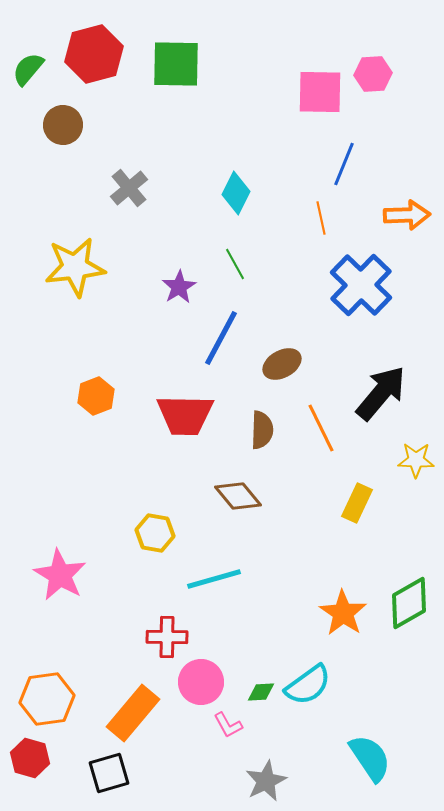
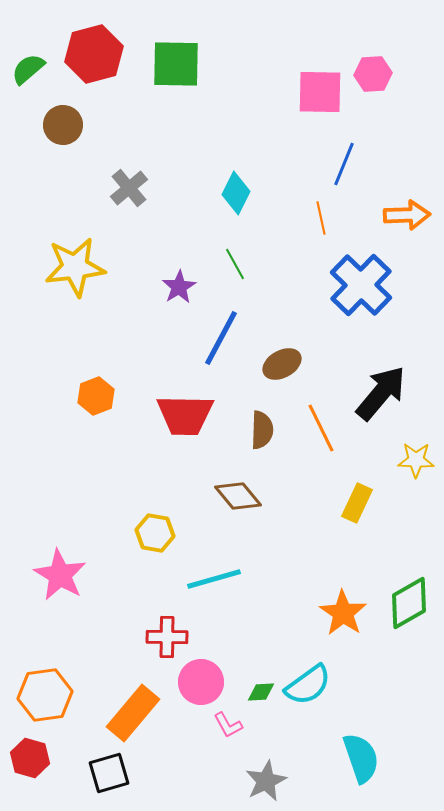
green semicircle at (28, 69): rotated 9 degrees clockwise
orange hexagon at (47, 699): moved 2 px left, 4 px up
cyan semicircle at (370, 758): moved 9 px left; rotated 15 degrees clockwise
